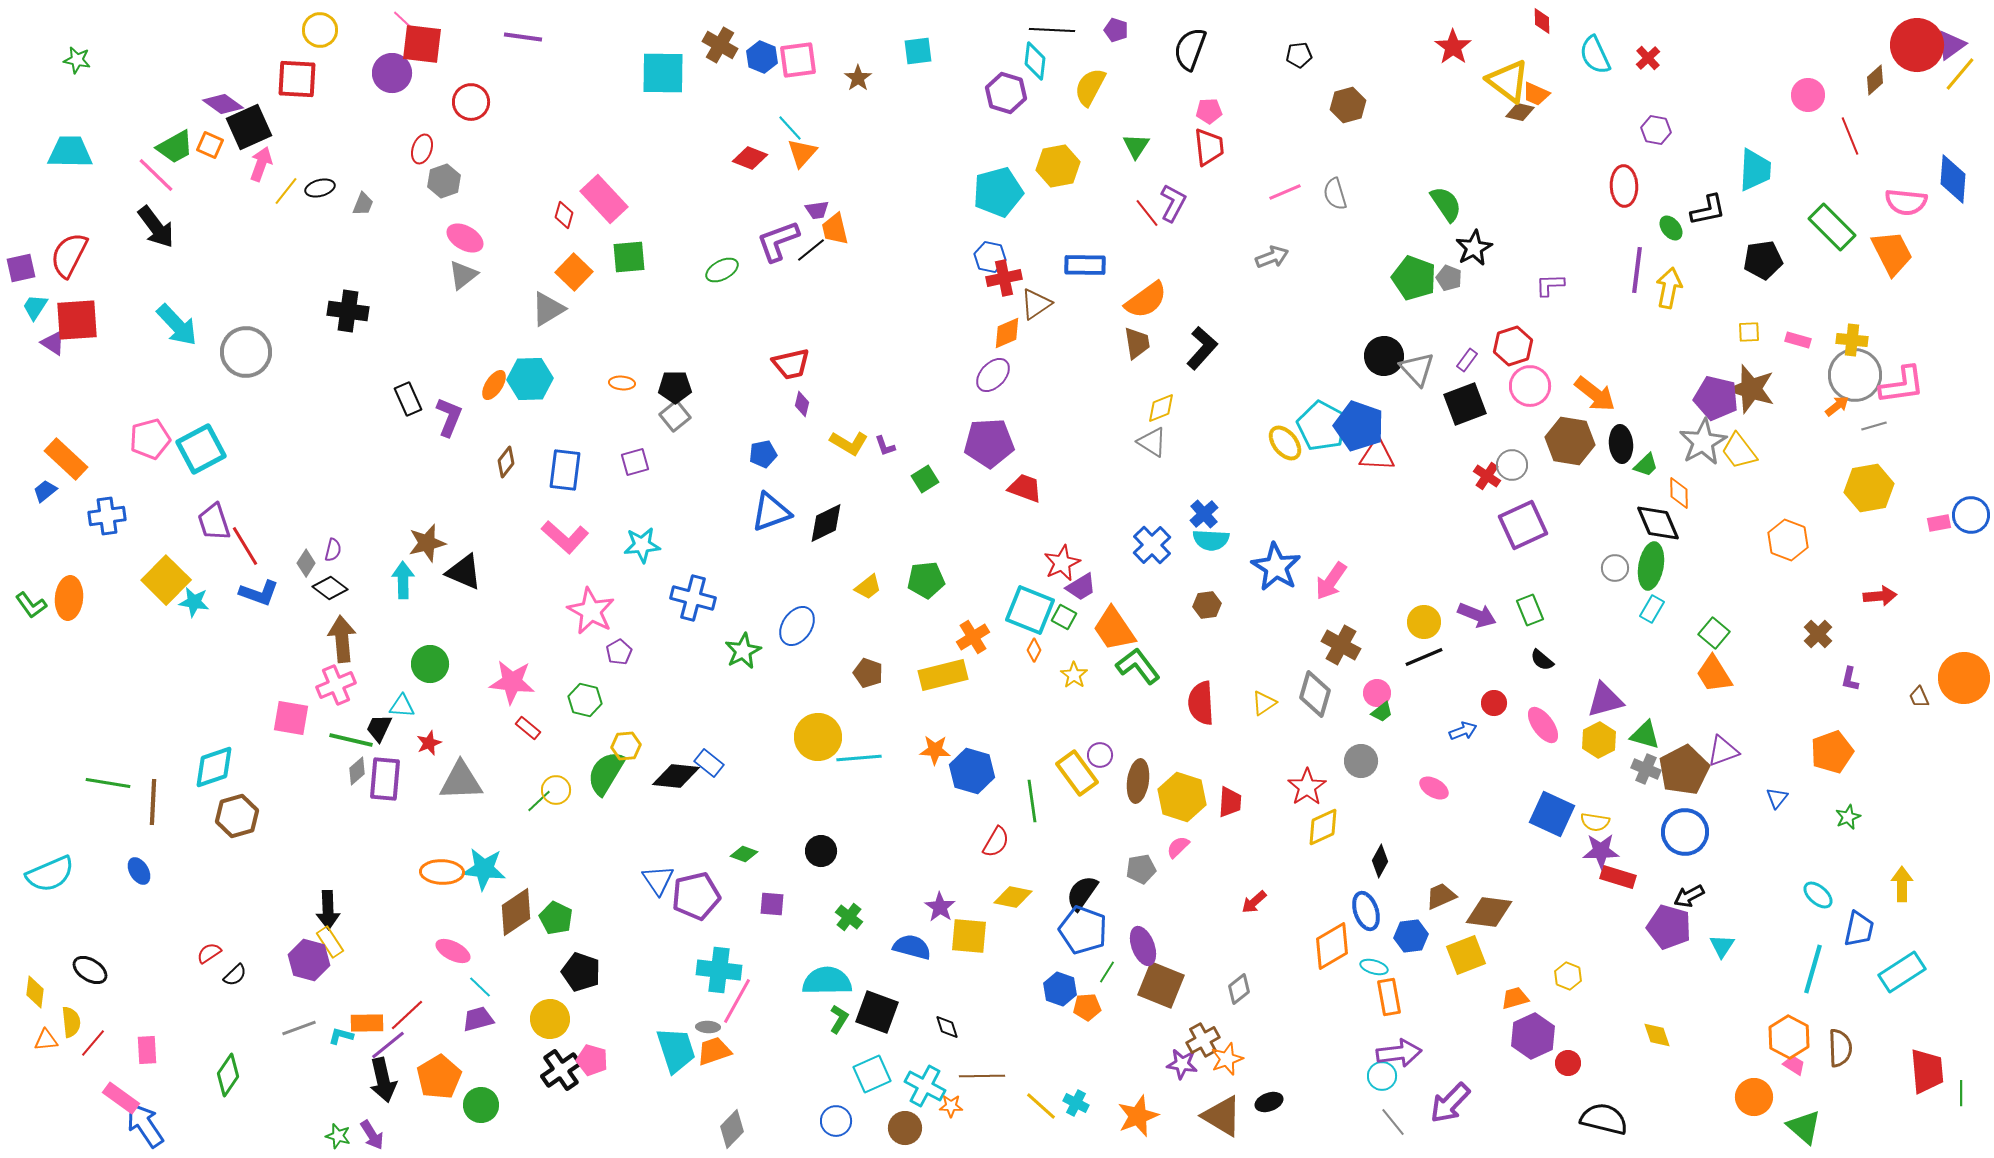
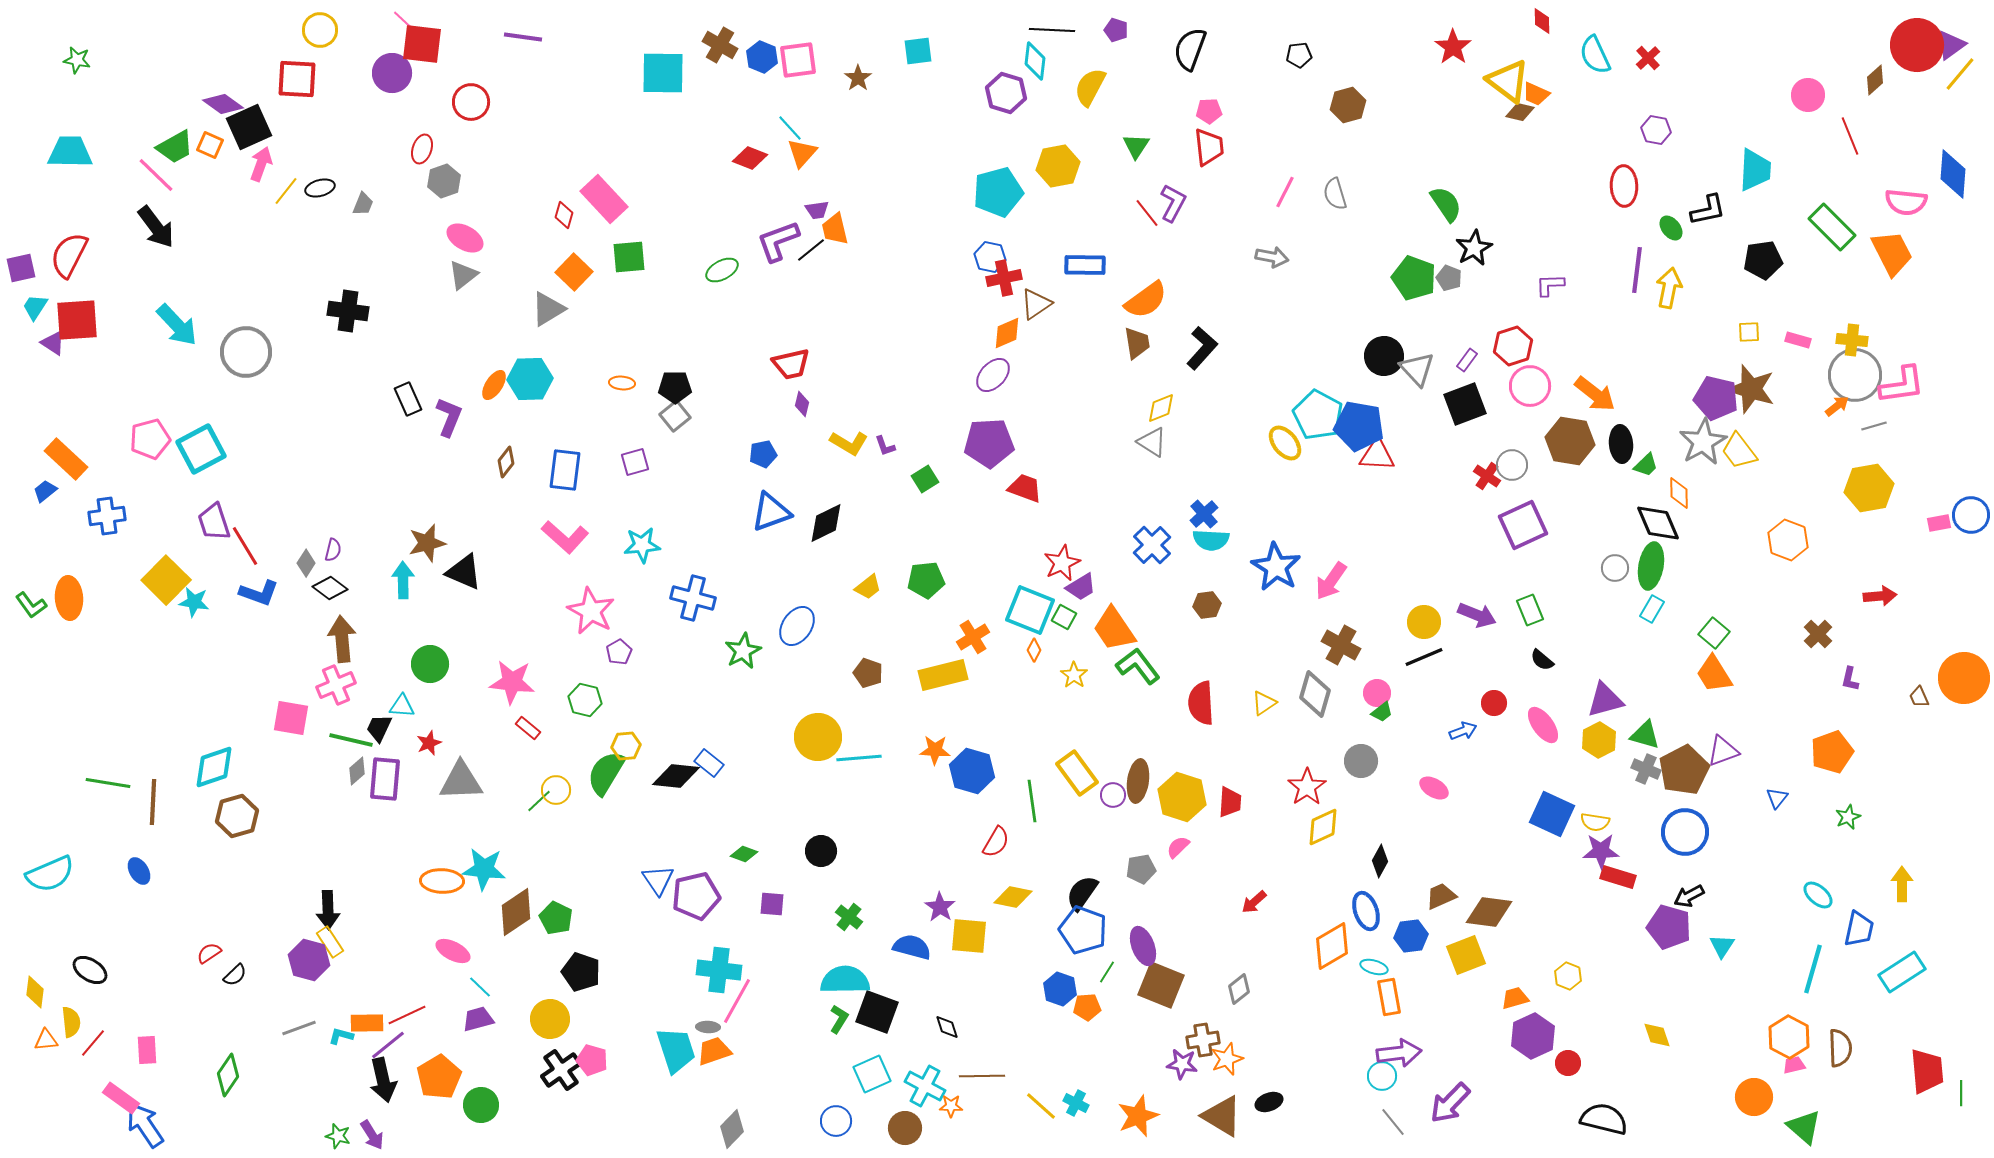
blue diamond at (1953, 179): moved 5 px up
pink line at (1285, 192): rotated 40 degrees counterclockwise
gray arrow at (1272, 257): rotated 32 degrees clockwise
cyan pentagon at (1322, 426): moved 4 px left, 11 px up
blue pentagon at (1359, 426): rotated 9 degrees counterclockwise
orange ellipse at (69, 598): rotated 9 degrees counterclockwise
purple circle at (1100, 755): moved 13 px right, 40 px down
orange ellipse at (442, 872): moved 9 px down
cyan semicircle at (827, 981): moved 18 px right, 1 px up
red line at (407, 1015): rotated 18 degrees clockwise
brown cross at (1203, 1040): rotated 20 degrees clockwise
pink trapezoid at (1794, 1065): rotated 45 degrees counterclockwise
